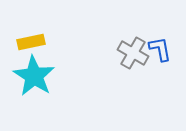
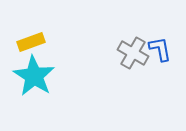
yellow rectangle: rotated 8 degrees counterclockwise
